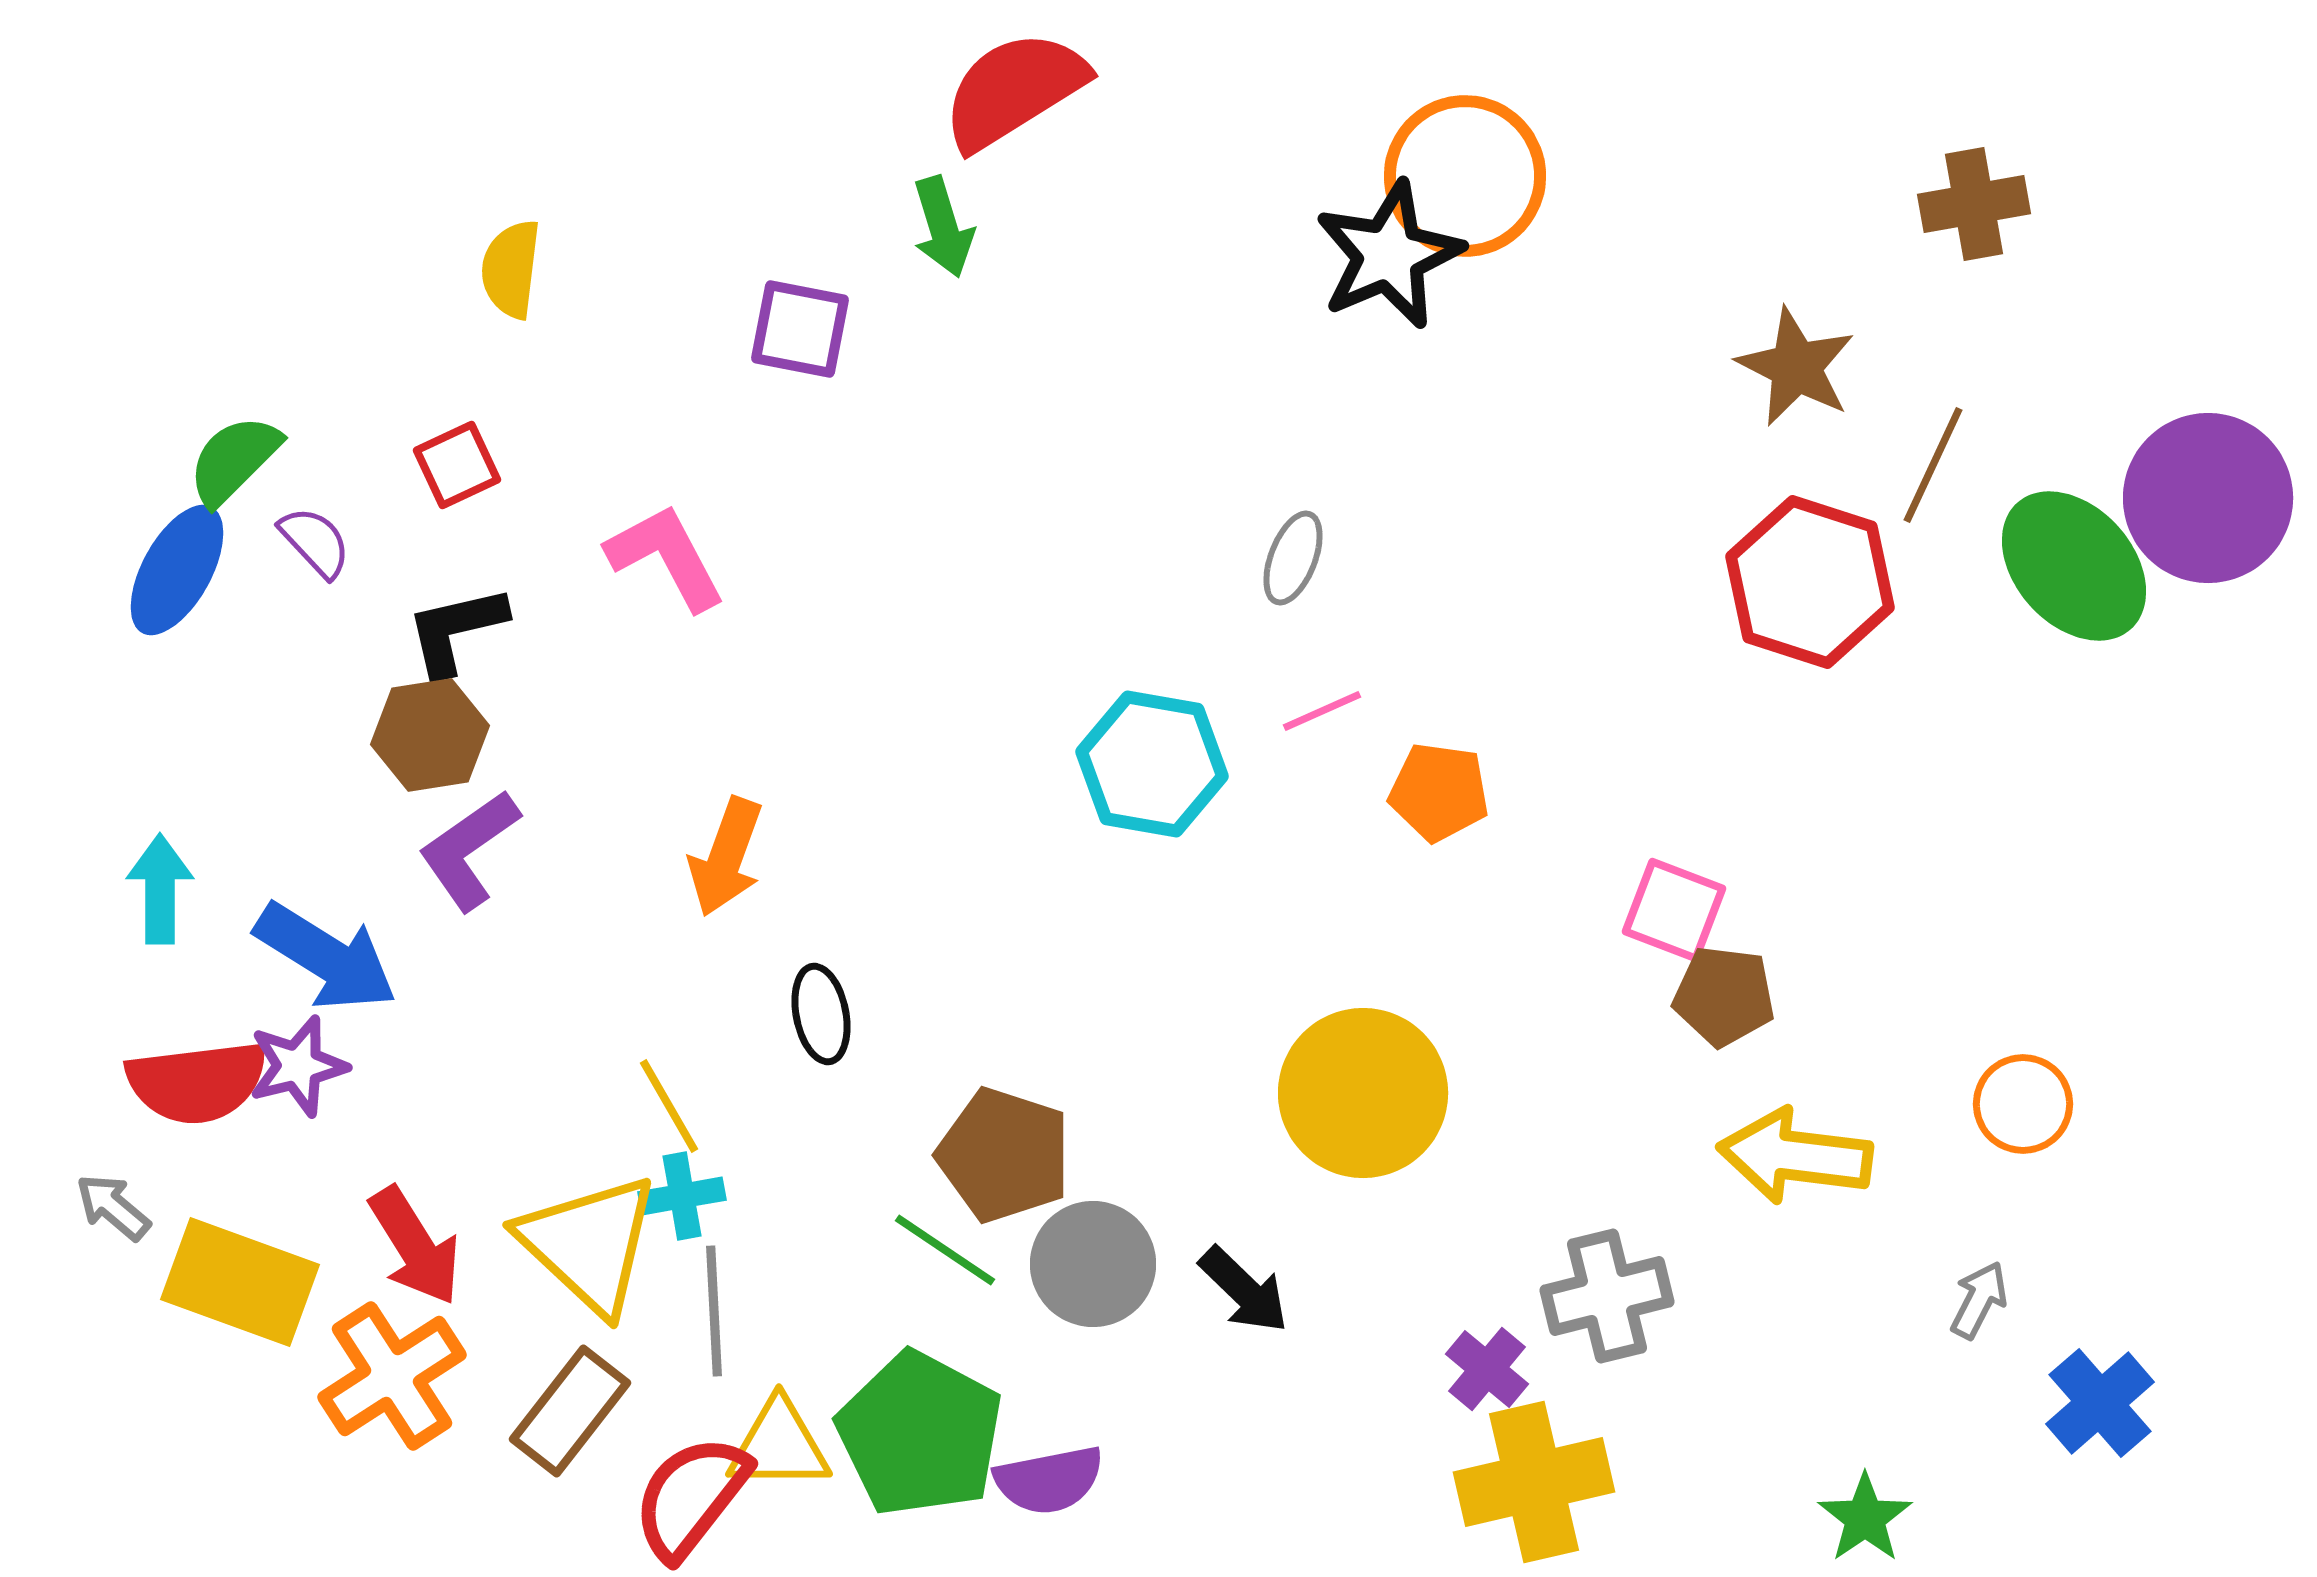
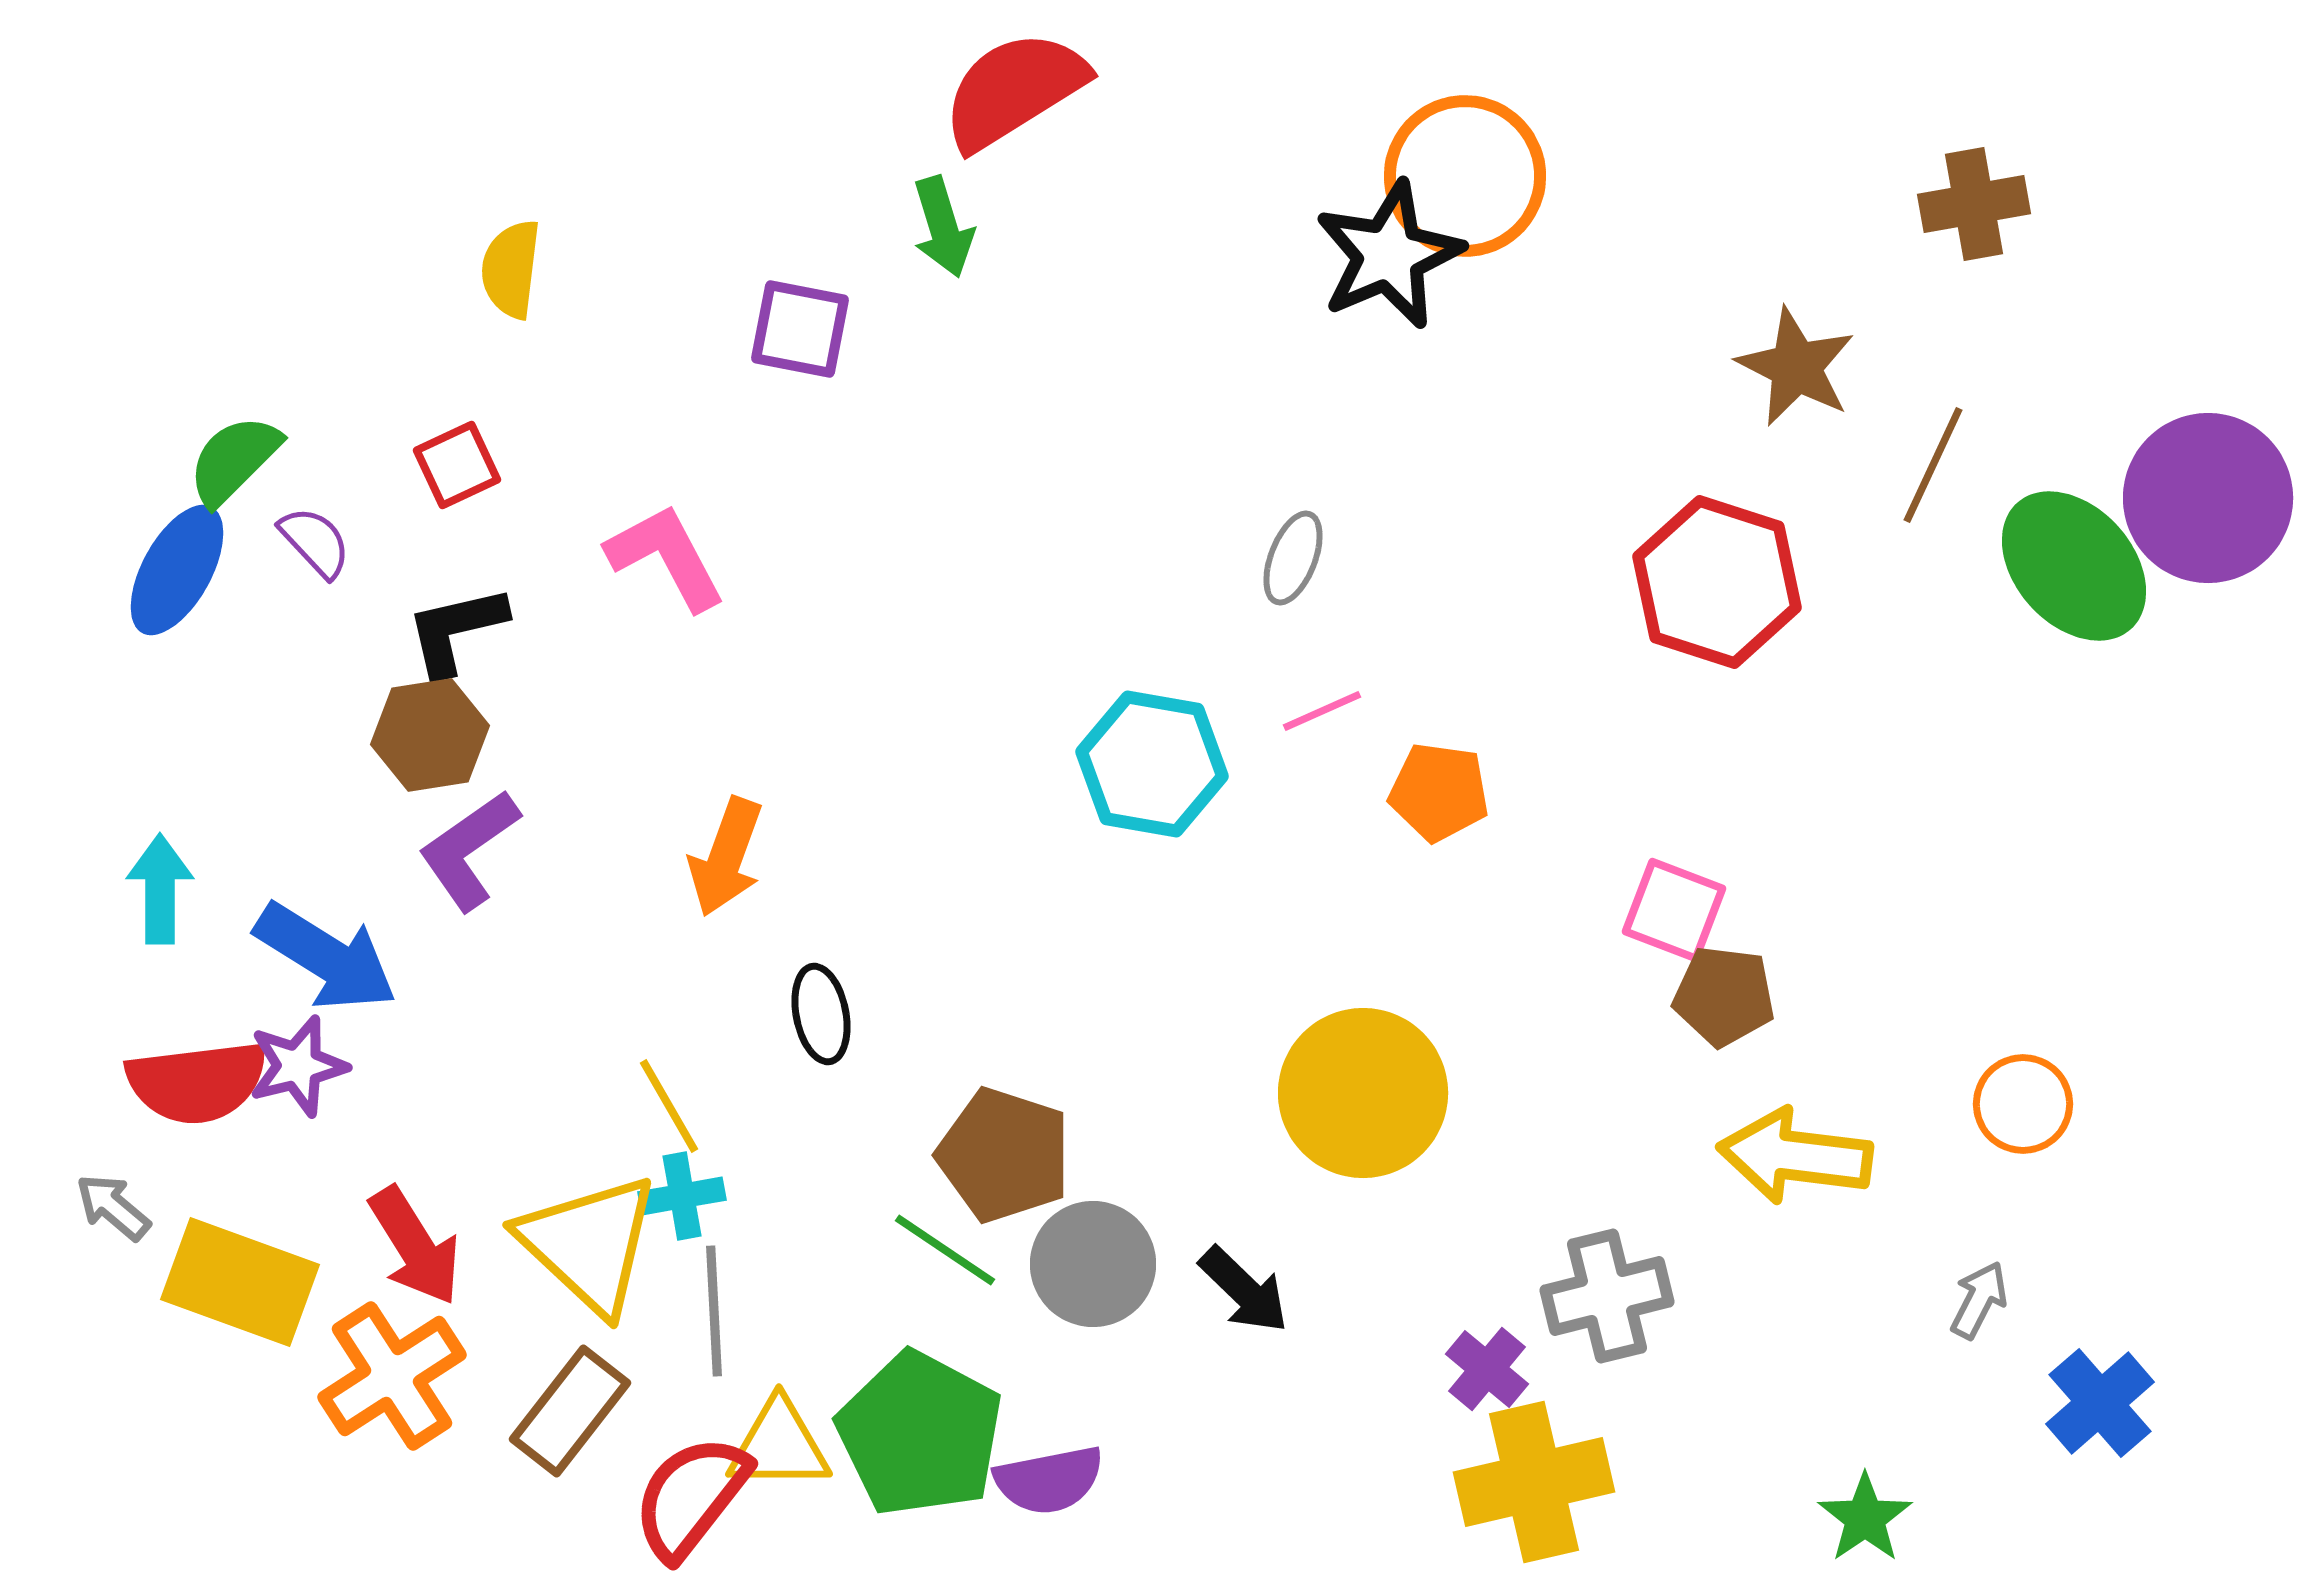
red hexagon at (1810, 582): moved 93 px left
